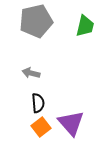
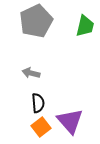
gray pentagon: rotated 12 degrees counterclockwise
purple triangle: moved 1 px left, 2 px up
